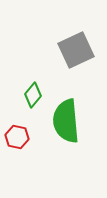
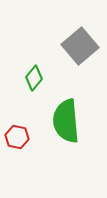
gray square: moved 4 px right, 4 px up; rotated 15 degrees counterclockwise
green diamond: moved 1 px right, 17 px up
